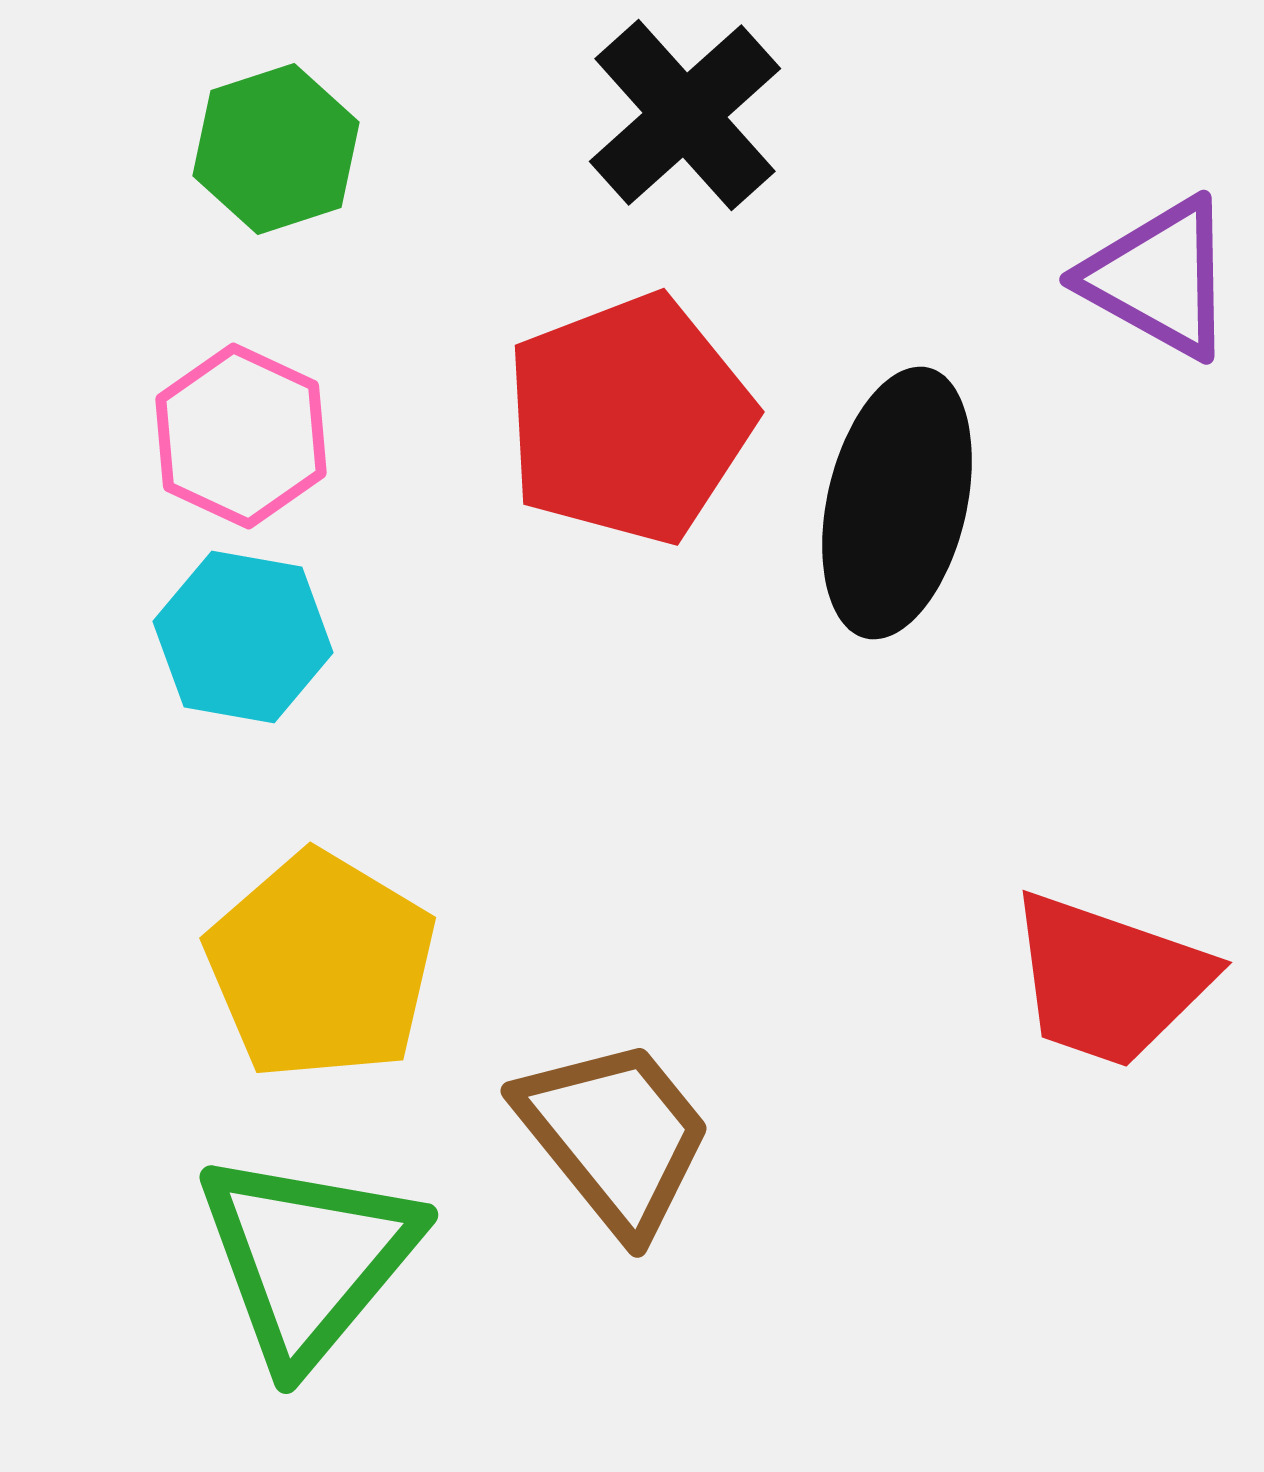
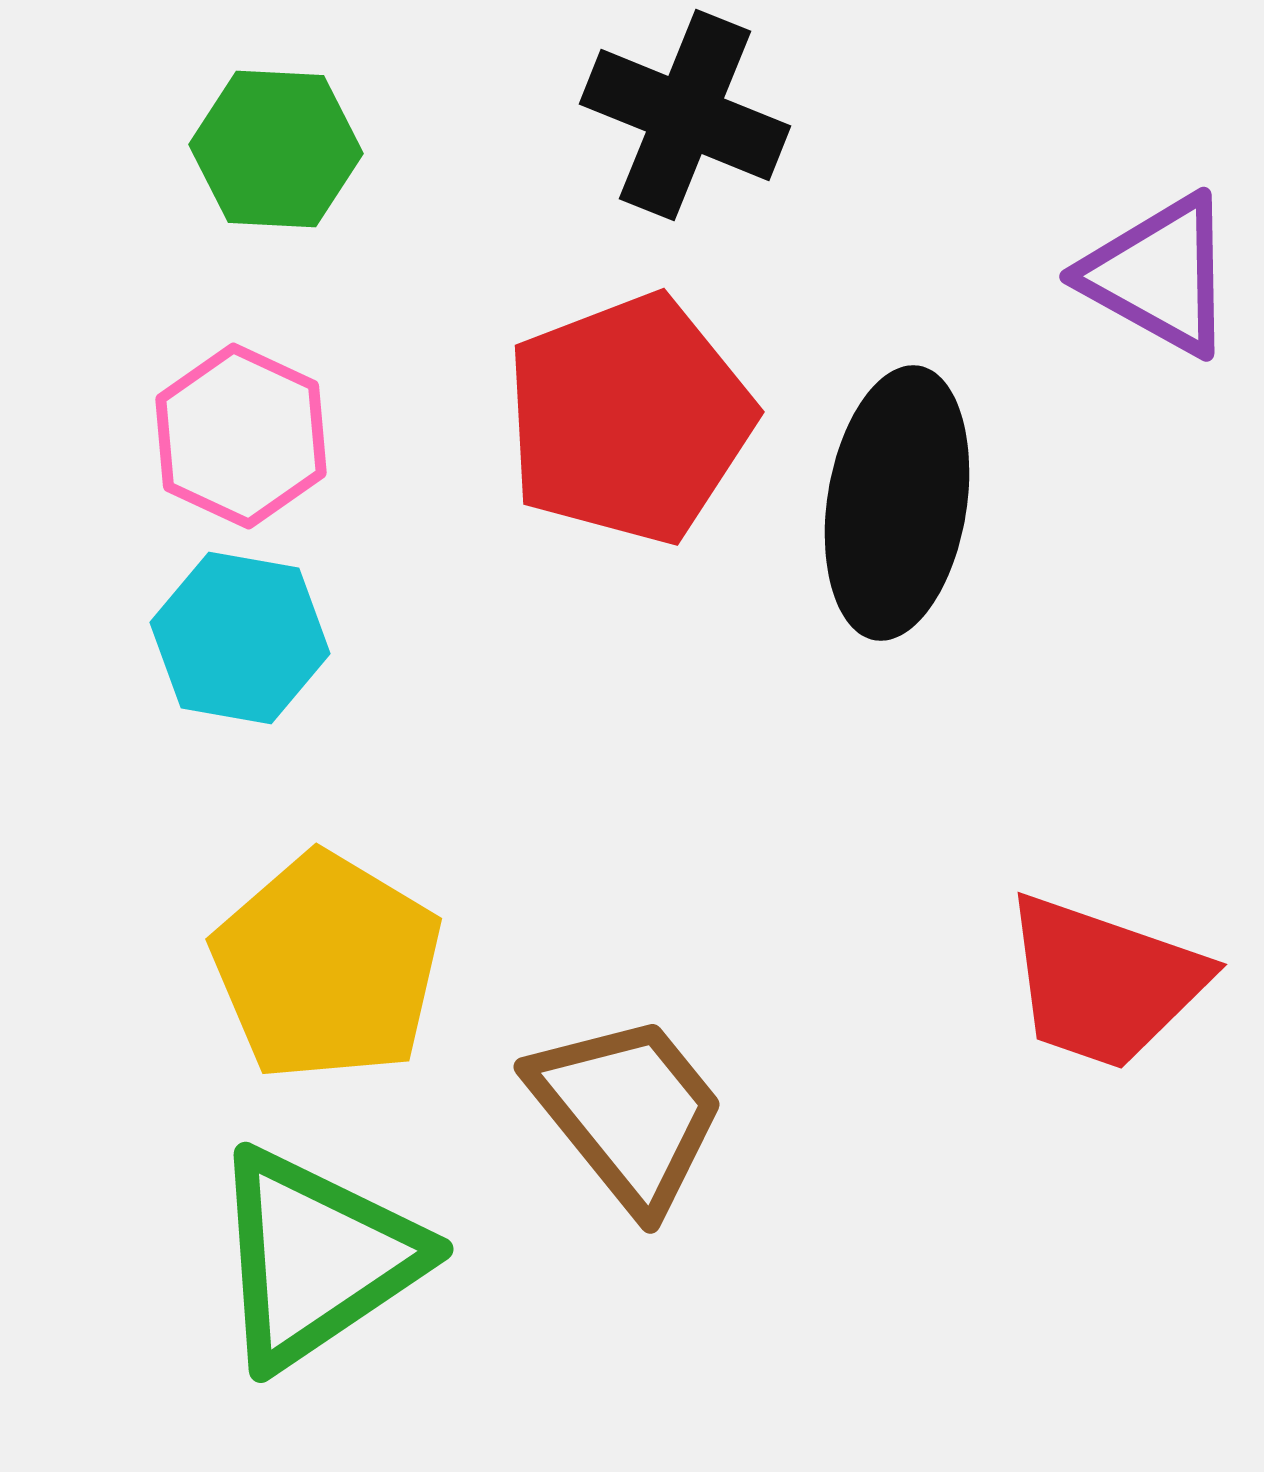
black cross: rotated 26 degrees counterclockwise
green hexagon: rotated 21 degrees clockwise
purple triangle: moved 3 px up
black ellipse: rotated 4 degrees counterclockwise
cyan hexagon: moved 3 px left, 1 px down
yellow pentagon: moved 6 px right, 1 px down
red trapezoid: moved 5 px left, 2 px down
brown trapezoid: moved 13 px right, 24 px up
green triangle: moved 8 px right; rotated 16 degrees clockwise
